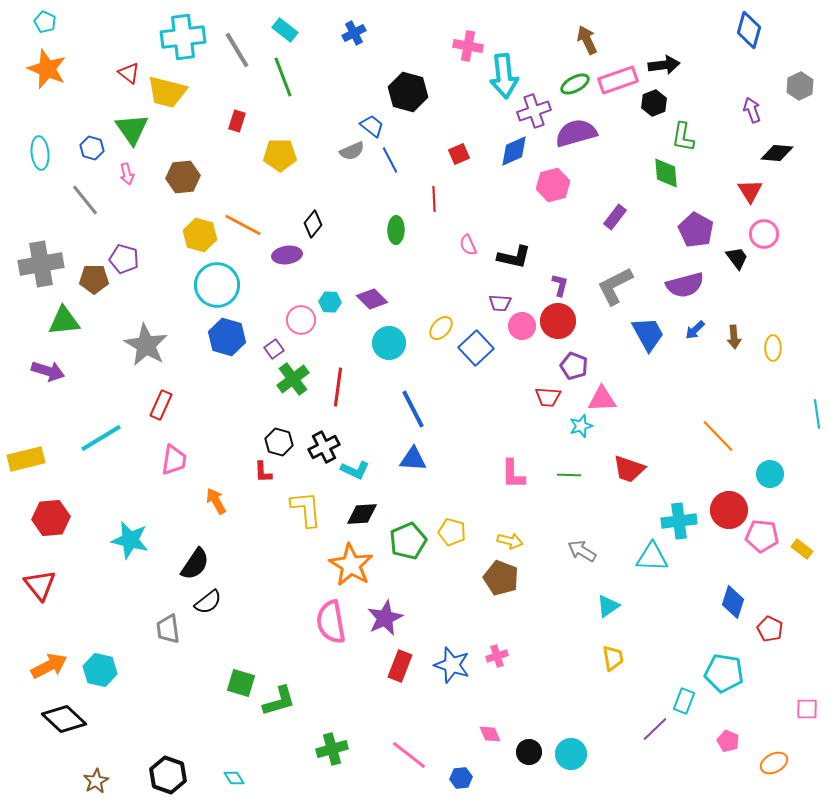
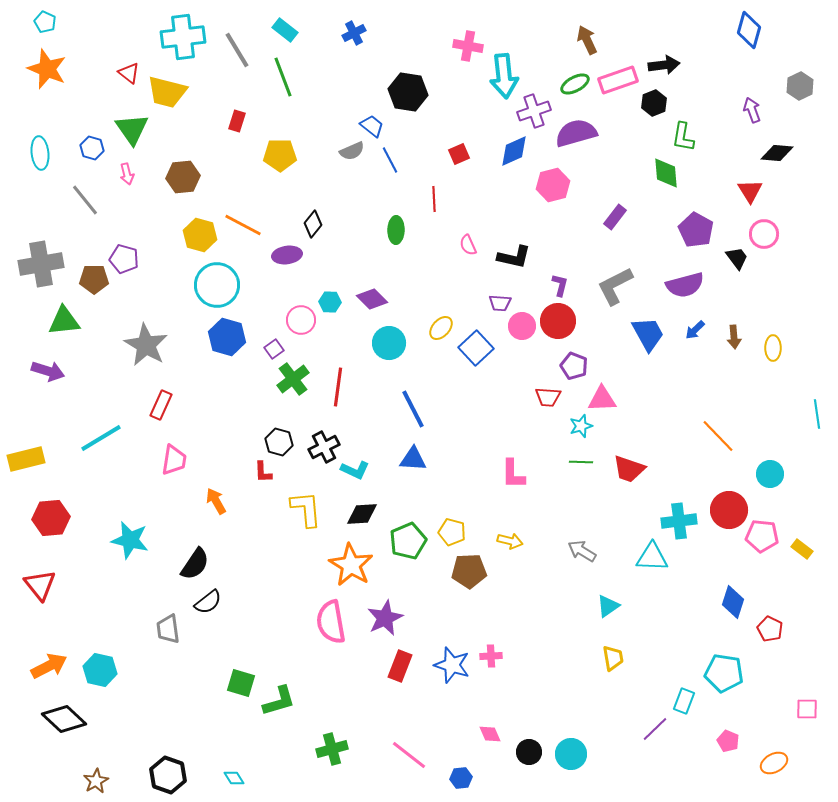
black hexagon at (408, 92): rotated 6 degrees counterclockwise
green line at (569, 475): moved 12 px right, 13 px up
brown pentagon at (501, 578): moved 32 px left, 7 px up; rotated 24 degrees counterclockwise
pink cross at (497, 656): moved 6 px left; rotated 15 degrees clockwise
